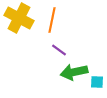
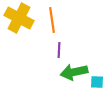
orange line: rotated 20 degrees counterclockwise
purple line: rotated 56 degrees clockwise
